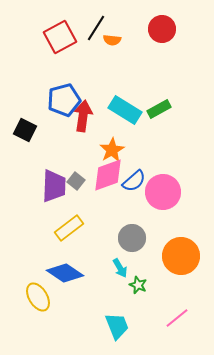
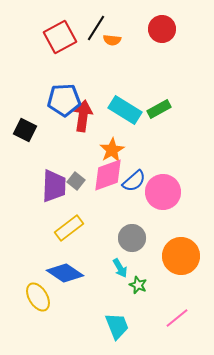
blue pentagon: rotated 12 degrees clockwise
